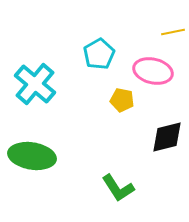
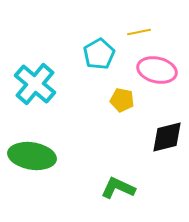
yellow line: moved 34 px left
pink ellipse: moved 4 px right, 1 px up
green L-shape: rotated 148 degrees clockwise
